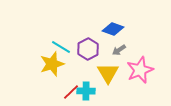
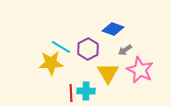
gray arrow: moved 6 px right
yellow star: moved 1 px left, 1 px up; rotated 15 degrees clockwise
pink star: rotated 24 degrees counterclockwise
red line: moved 1 px down; rotated 48 degrees counterclockwise
